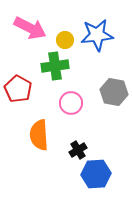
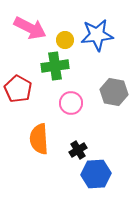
orange semicircle: moved 4 px down
